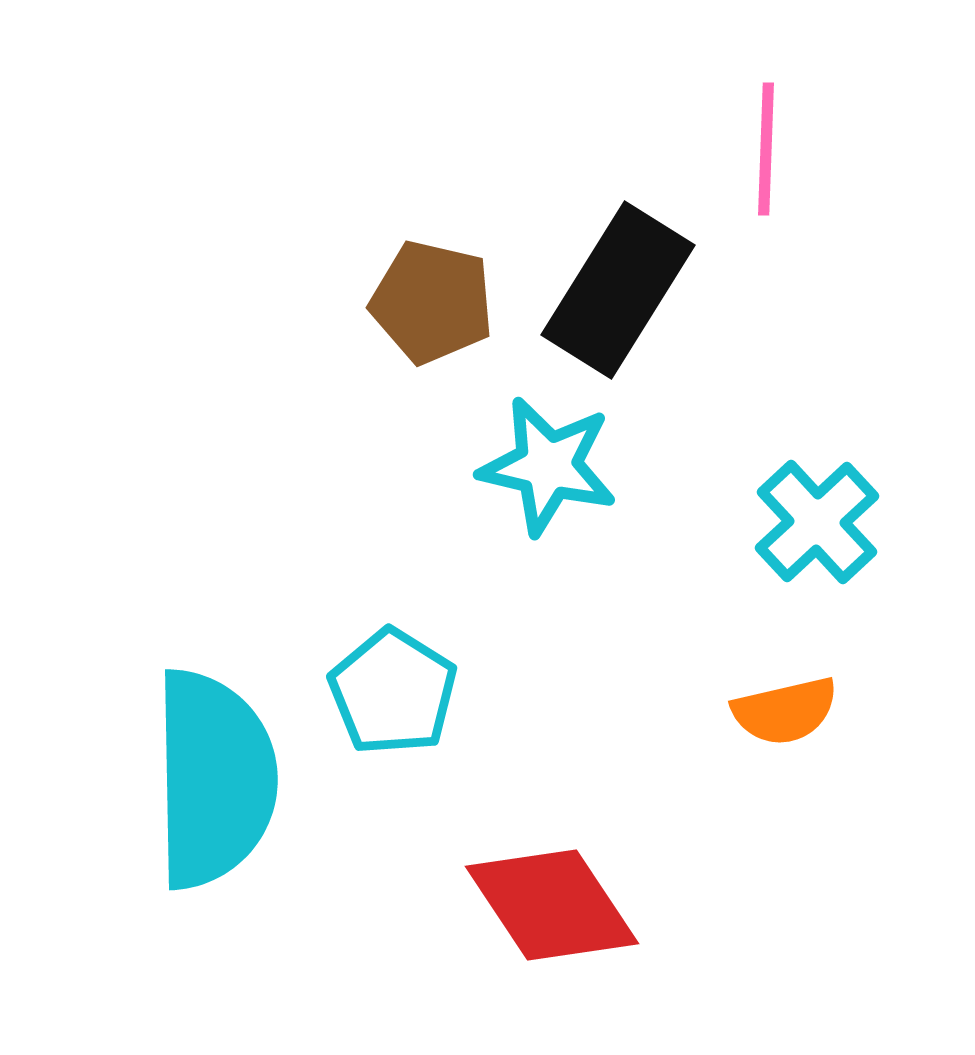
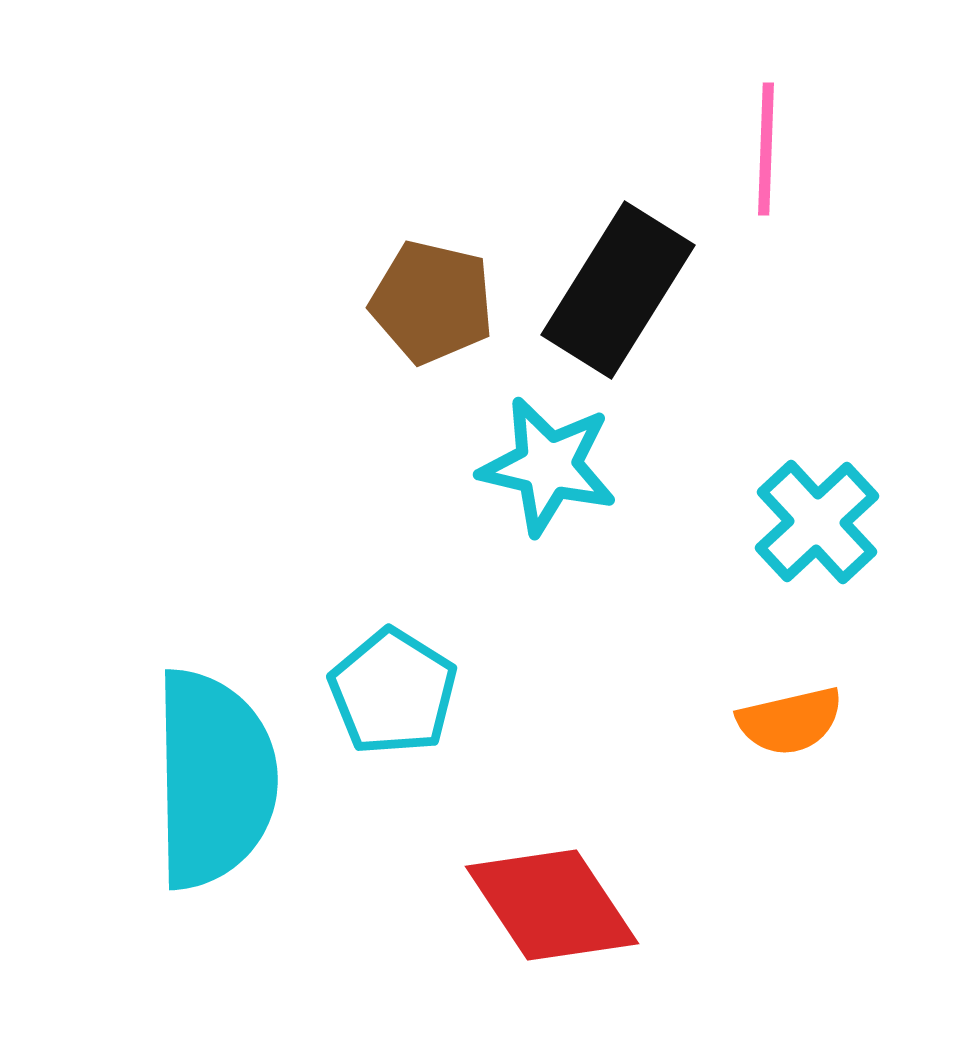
orange semicircle: moved 5 px right, 10 px down
